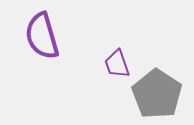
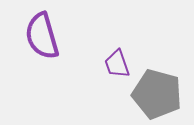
gray pentagon: rotated 18 degrees counterclockwise
